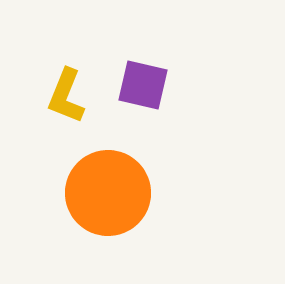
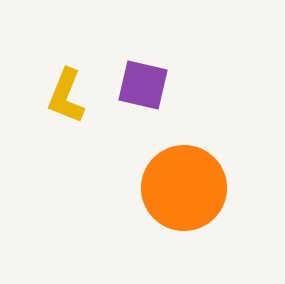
orange circle: moved 76 px right, 5 px up
